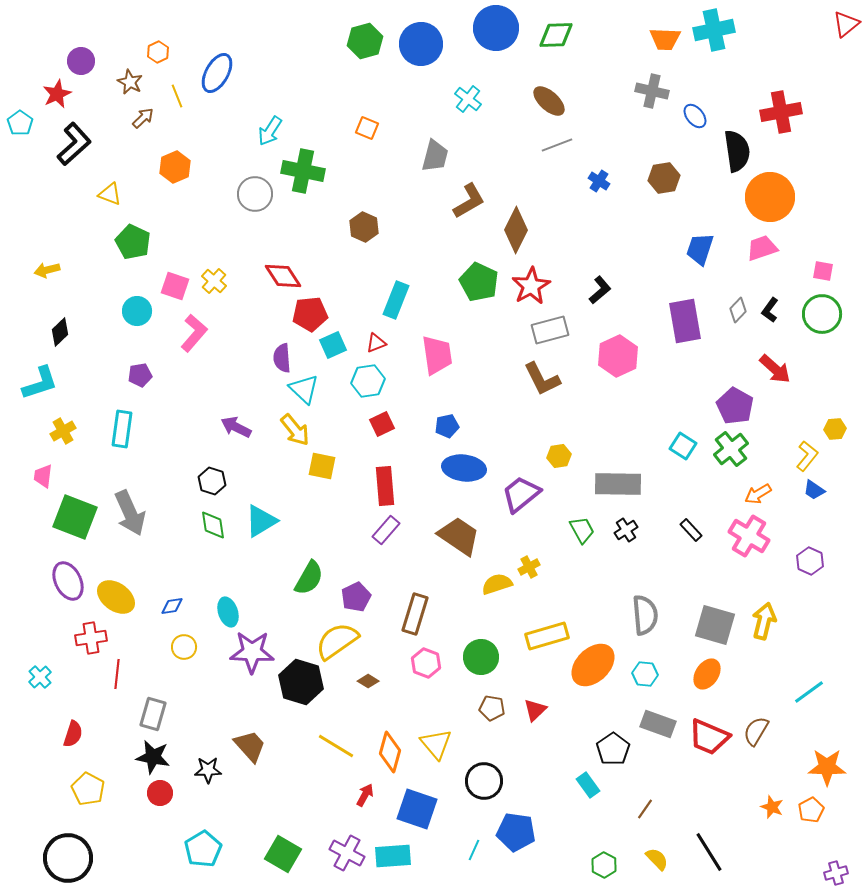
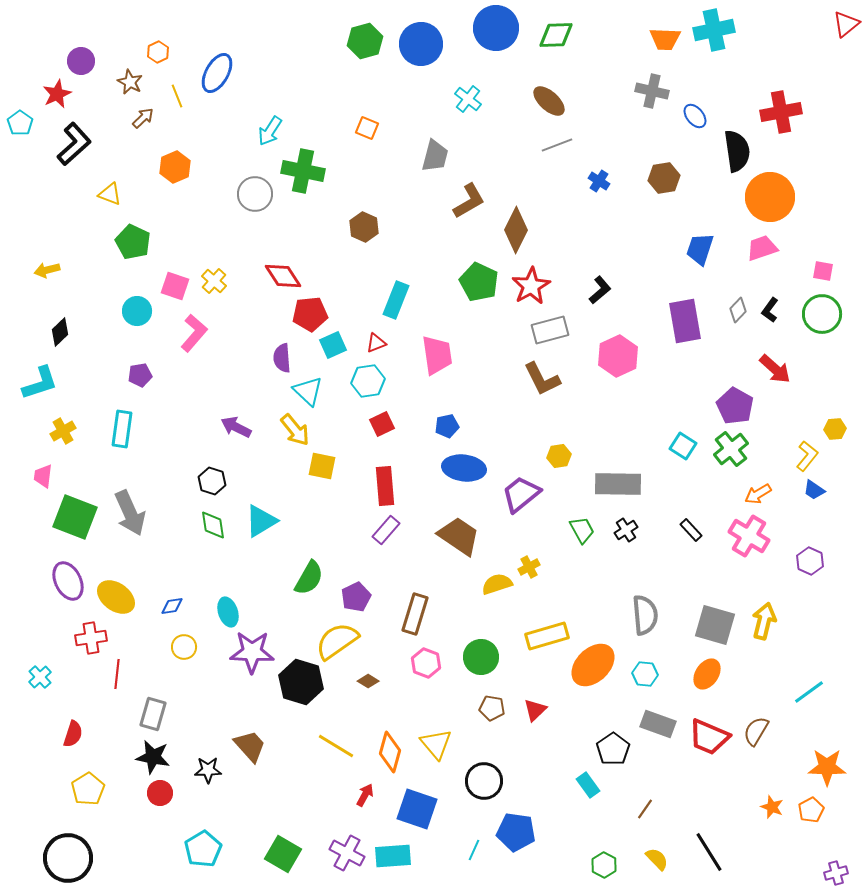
cyan triangle at (304, 389): moved 4 px right, 2 px down
yellow pentagon at (88, 789): rotated 12 degrees clockwise
